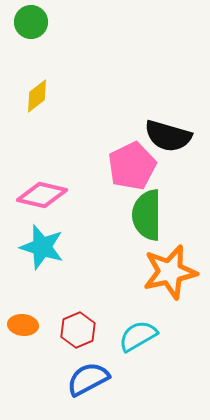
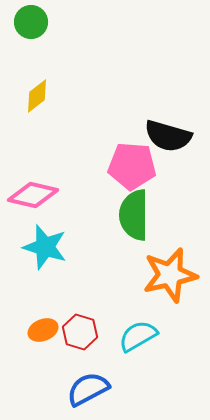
pink pentagon: rotated 30 degrees clockwise
pink diamond: moved 9 px left
green semicircle: moved 13 px left
cyan star: moved 3 px right
orange star: moved 3 px down
orange ellipse: moved 20 px right, 5 px down; rotated 28 degrees counterclockwise
red hexagon: moved 2 px right, 2 px down; rotated 20 degrees counterclockwise
blue semicircle: moved 10 px down
